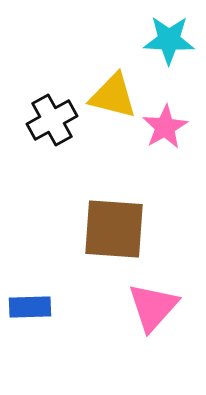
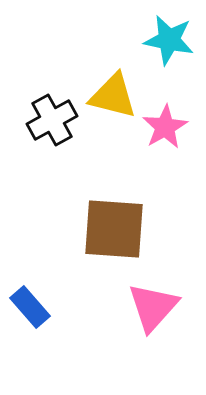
cyan star: rotated 9 degrees clockwise
blue rectangle: rotated 51 degrees clockwise
